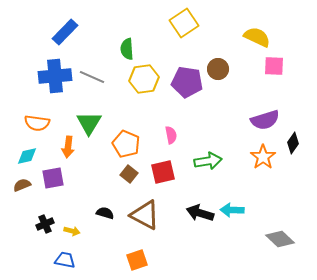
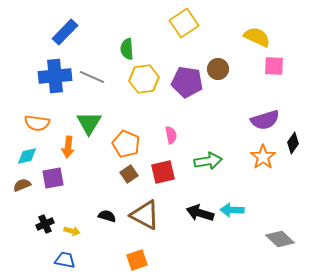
brown square: rotated 18 degrees clockwise
black semicircle: moved 2 px right, 3 px down
